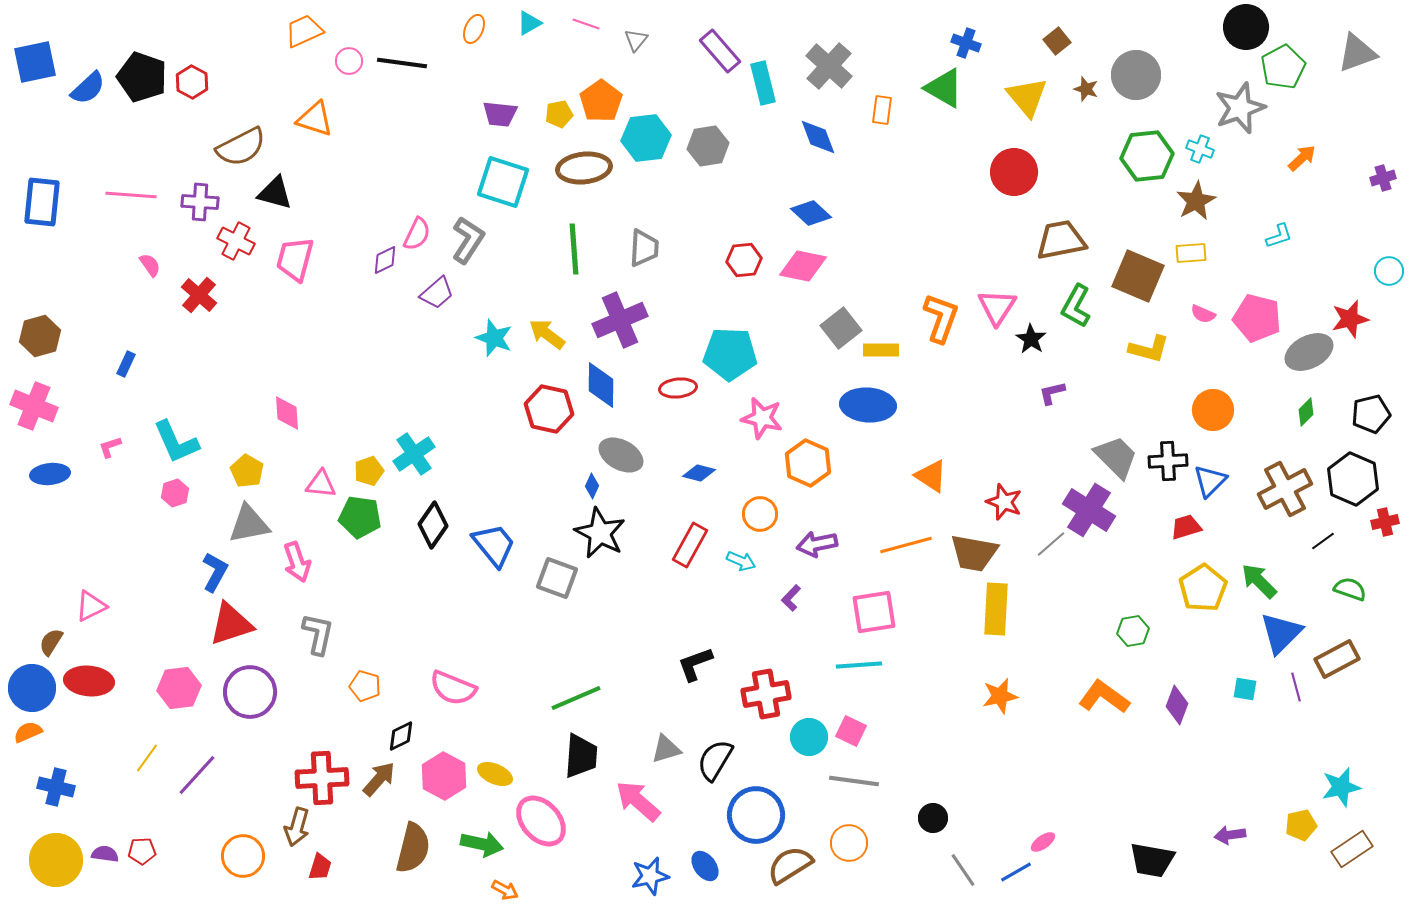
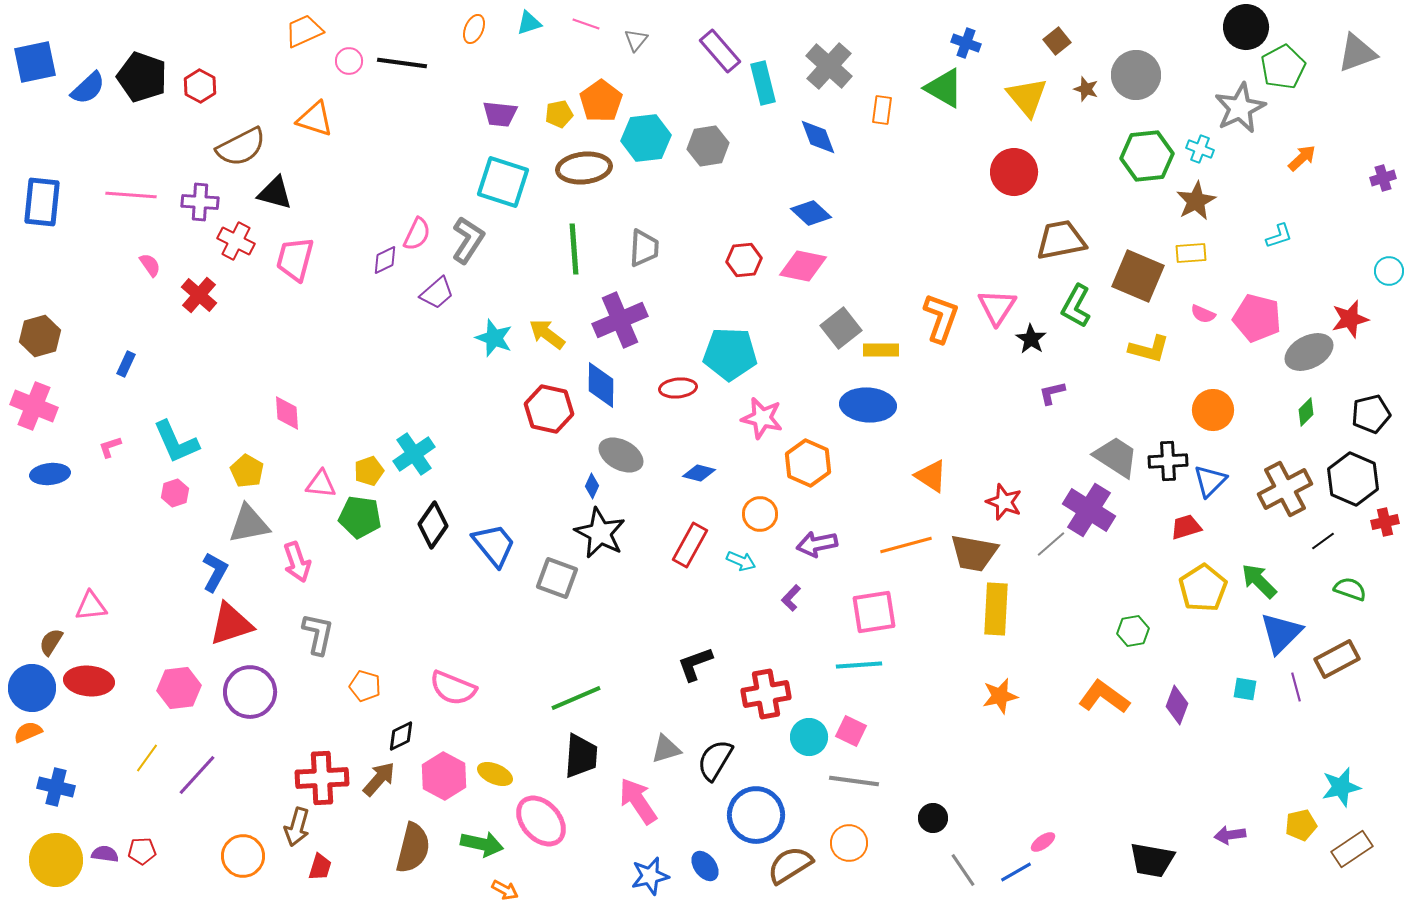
cyan triangle at (529, 23): rotated 12 degrees clockwise
red hexagon at (192, 82): moved 8 px right, 4 px down
gray star at (1240, 108): rotated 6 degrees counterclockwise
gray trapezoid at (1116, 457): rotated 12 degrees counterclockwise
pink triangle at (91, 606): rotated 20 degrees clockwise
pink arrow at (638, 801): rotated 15 degrees clockwise
